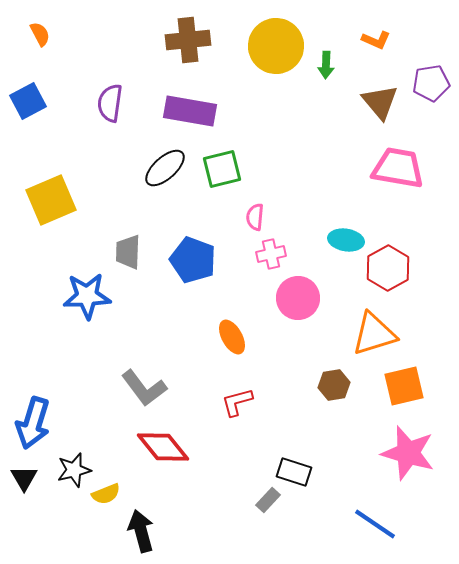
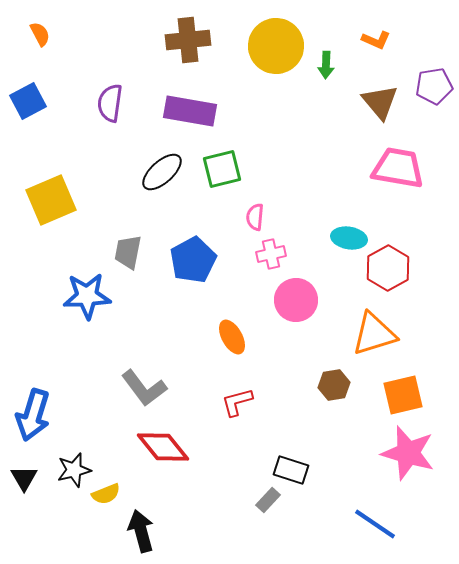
purple pentagon: moved 3 px right, 3 px down
black ellipse: moved 3 px left, 4 px down
cyan ellipse: moved 3 px right, 2 px up
gray trapezoid: rotated 9 degrees clockwise
blue pentagon: rotated 24 degrees clockwise
pink circle: moved 2 px left, 2 px down
orange square: moved 1 px left, 9 px down
blue arrow: moved 8 px up
black rectangle: moved 3 px left, 2 px up
